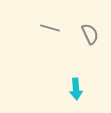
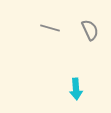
gray semicircle: moved 4 px up
